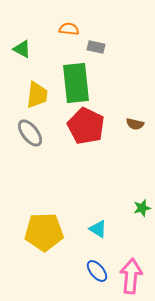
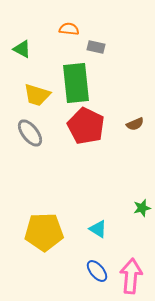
yellow trapezoid: rotated 100 degrees clockwise
brown semicircle: rotated 36 degrees counterclockwise
